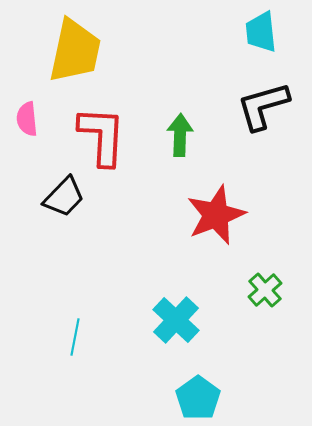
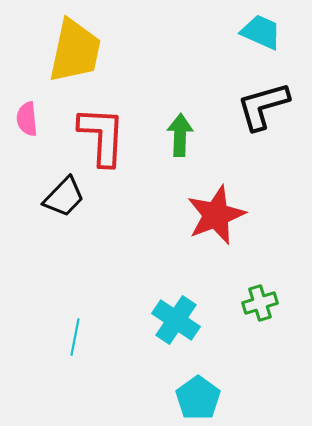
cyan trapezoid: rotated 120 degrees clockwise
green cross: moved 5 px left, 13 px down; rotated 24 degrees clockwise
cyan cross: rotated 9 degrees counterclockwise
